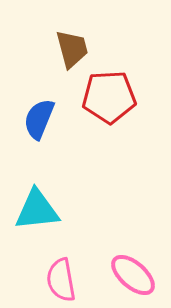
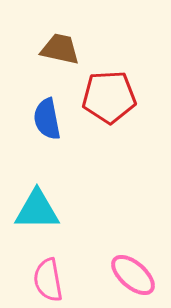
brown trapezoid: moved 12 px left; rotated 63 degrees counterclockwise
blue semicircle: moved 8 px right; rotated 33 degrees counterclockwise
cyan triangle: rotated 6 degrees clockwise
pink semicircle: moved 13 px left
